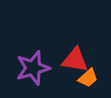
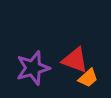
red triangle: rotated 12 degrees clockwise
